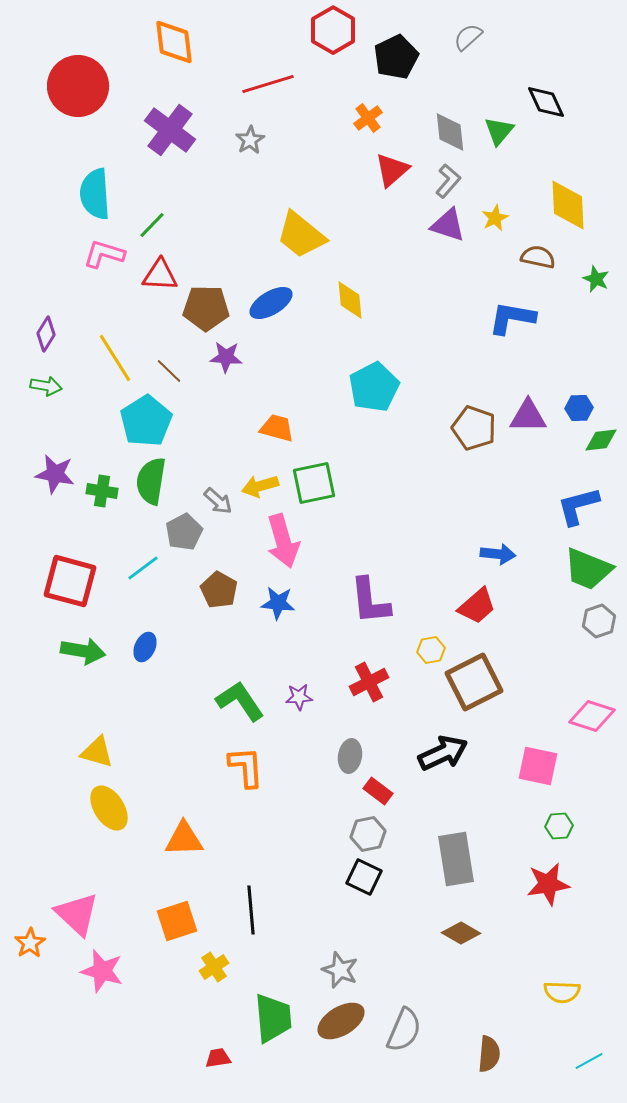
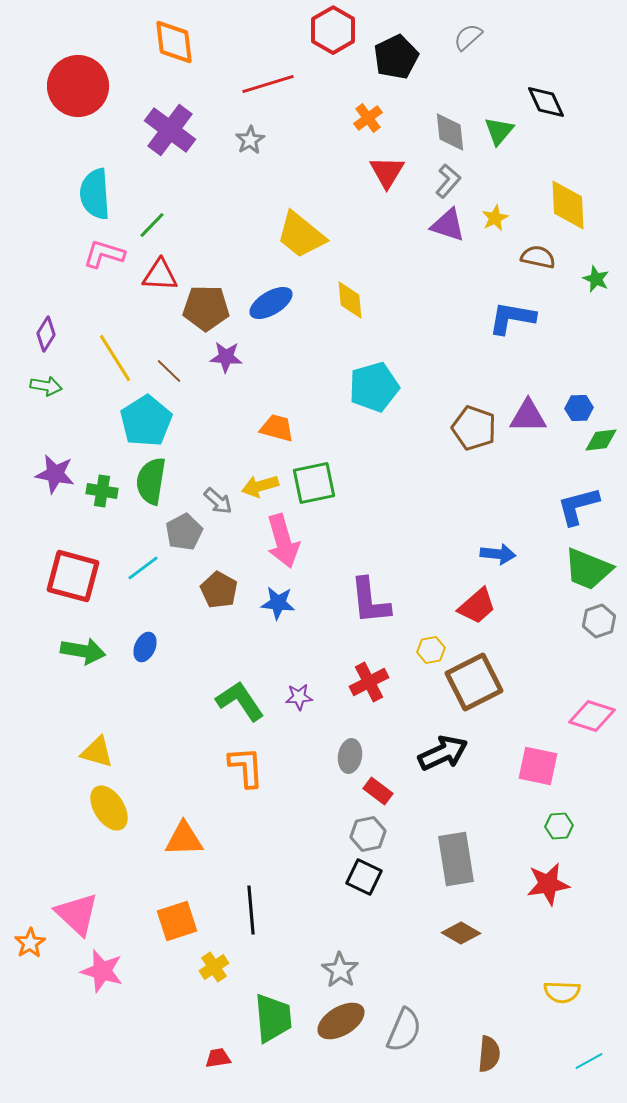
red triangle at (392, 170): moved 5 px left, 2 px down; rotated 18 degrees counterclockwise
cyan pentagon at (374, 387): rotated 12 degrees clockwise
red square at (70, 581): moved 3 px right, 5 px up
gray star at (340, 970): rotated 12 degrees clockwise
